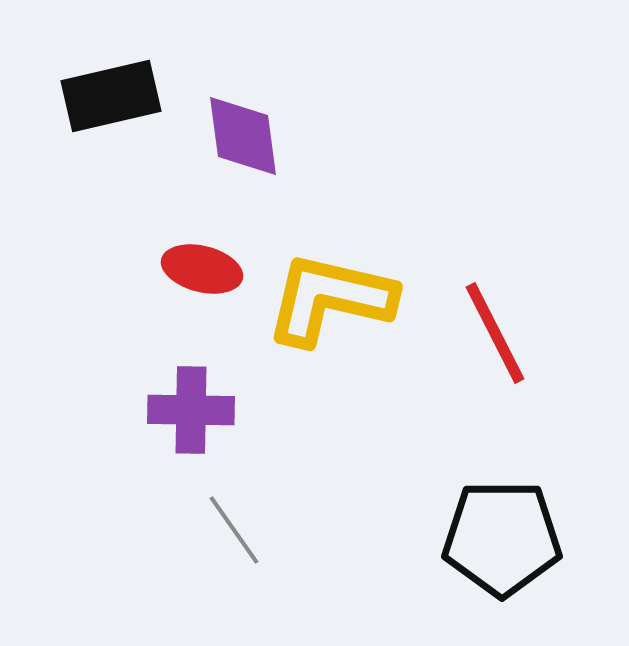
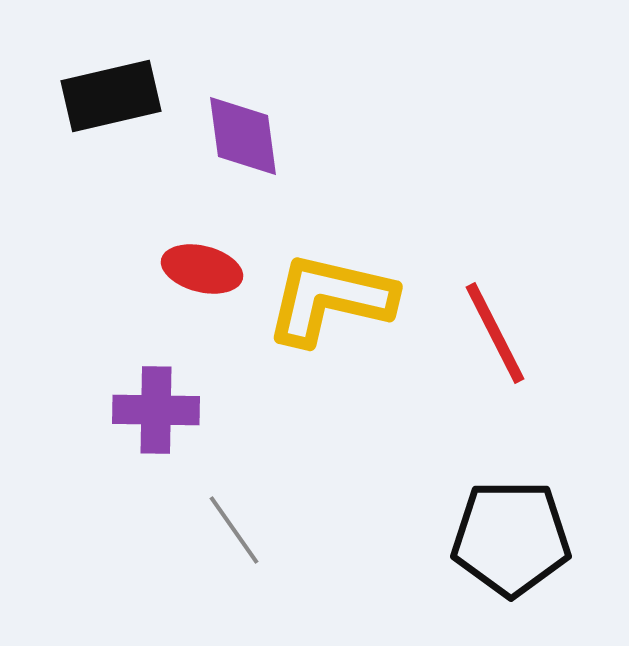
purple cross: moved 35 px left
black pentagon: moved 9 px right
